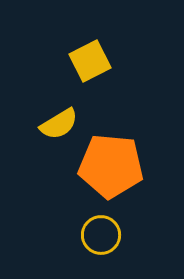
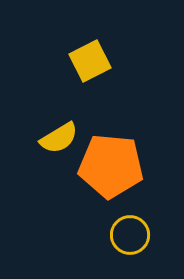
yellow semicircle: moved 14 px down
yellow circle: moved 29 px right
